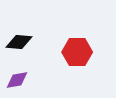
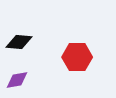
red hexagon: moved 5 px down
